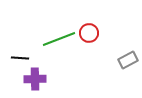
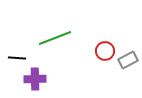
red circle: moved 16 px right, 18 px down
green line: moved 4 px left, 1 px up
black line: moved 3 px left
